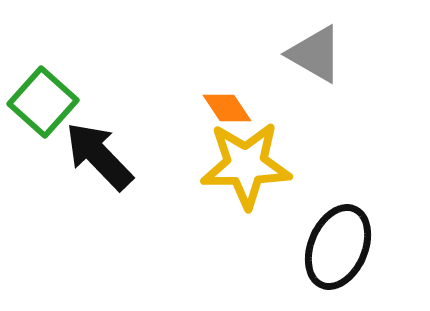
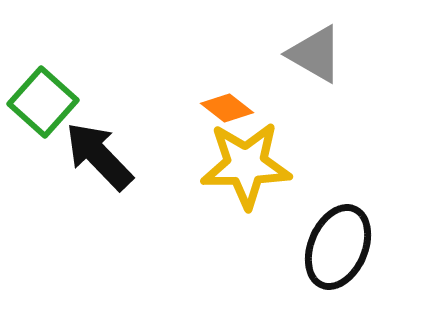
orange diamond: rotated 18 degrees counterclockwise
